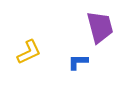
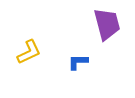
purple trapezoid: moved 7 px right, 3 px up
